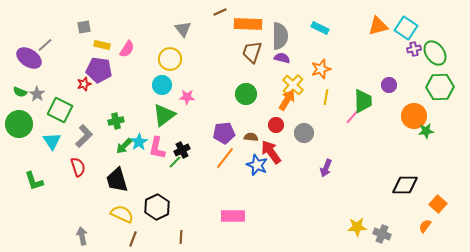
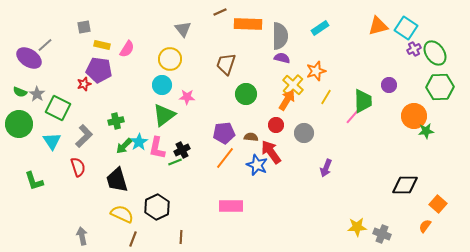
cyan rectangle at (320, 28): rotated 60 degrees counterclockwise
purple cross at (414, 49): rotated 16 degrees counterclockwise
brown trapezoid at (252, 52): moved 26 px left, 12 px down
orange star at (321, 69): moved 5 px left, 2 px down
yellow line at (326, 97): rotated 21 degrees clockwise
green square at (60, 110): moved 2 px left, 2 px up
green line at (175, 162): rotated 24 degrees clockwise
pink rectangle at (233, 216): moved 2 px left, 10 px up
